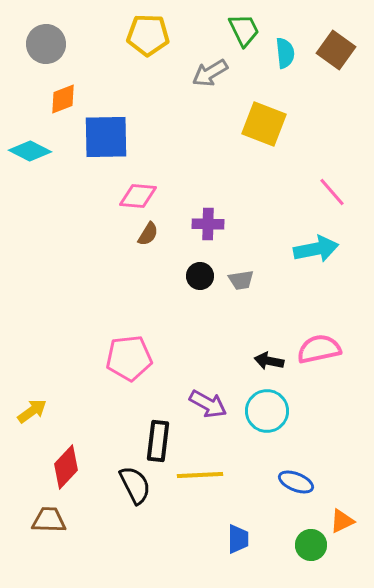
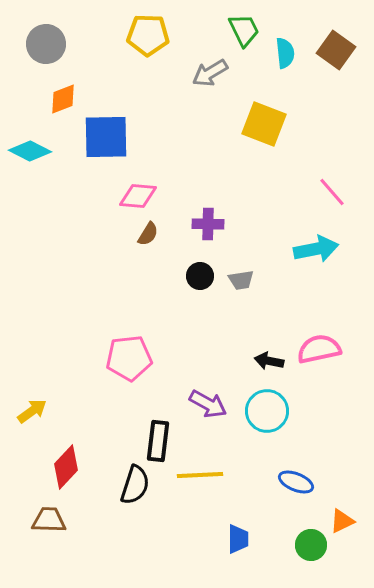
black semicircle: rotated 45 degrees clockwise
